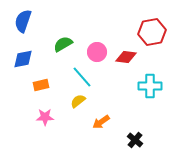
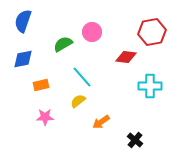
pink circle: moved 5 px left, 20 px up
